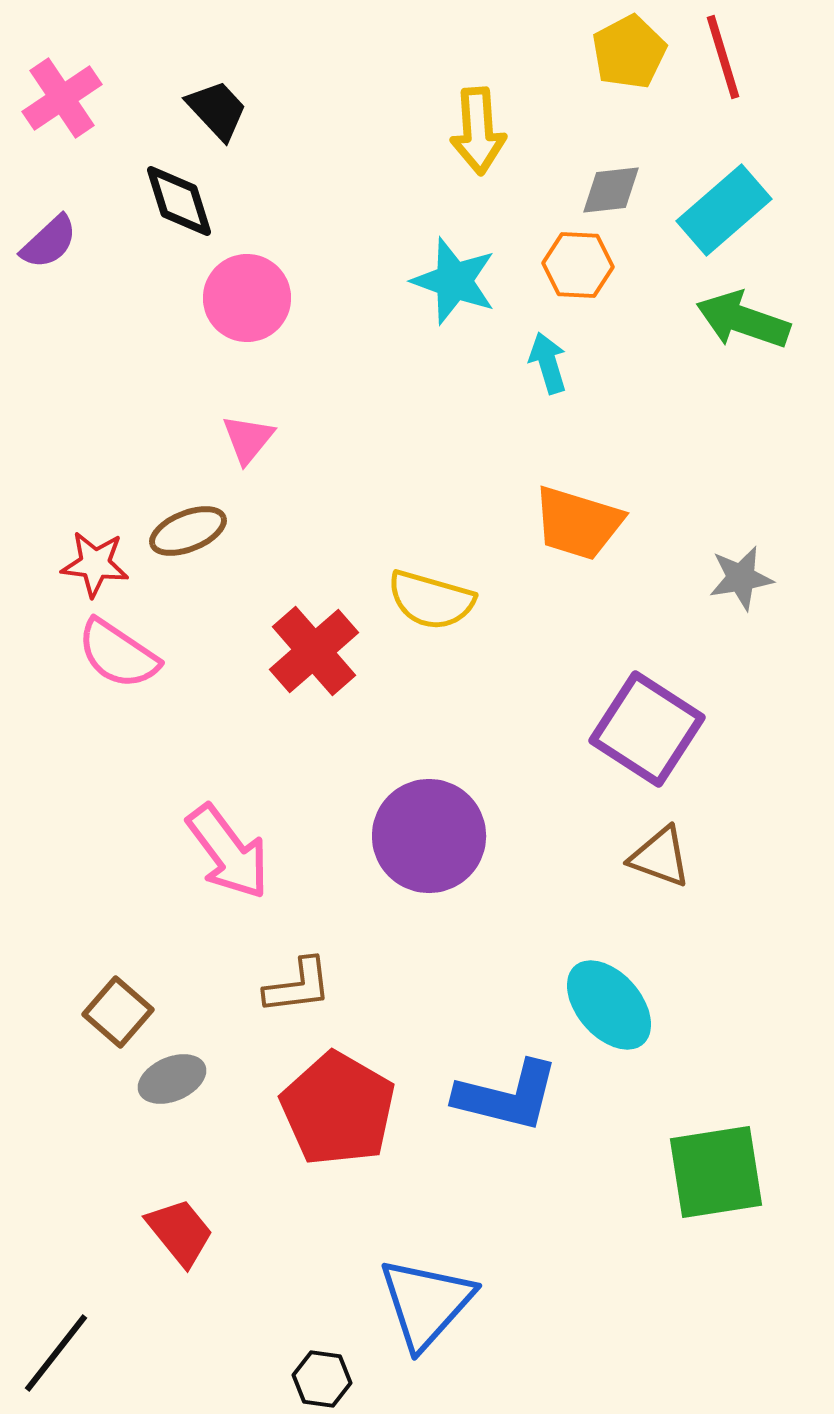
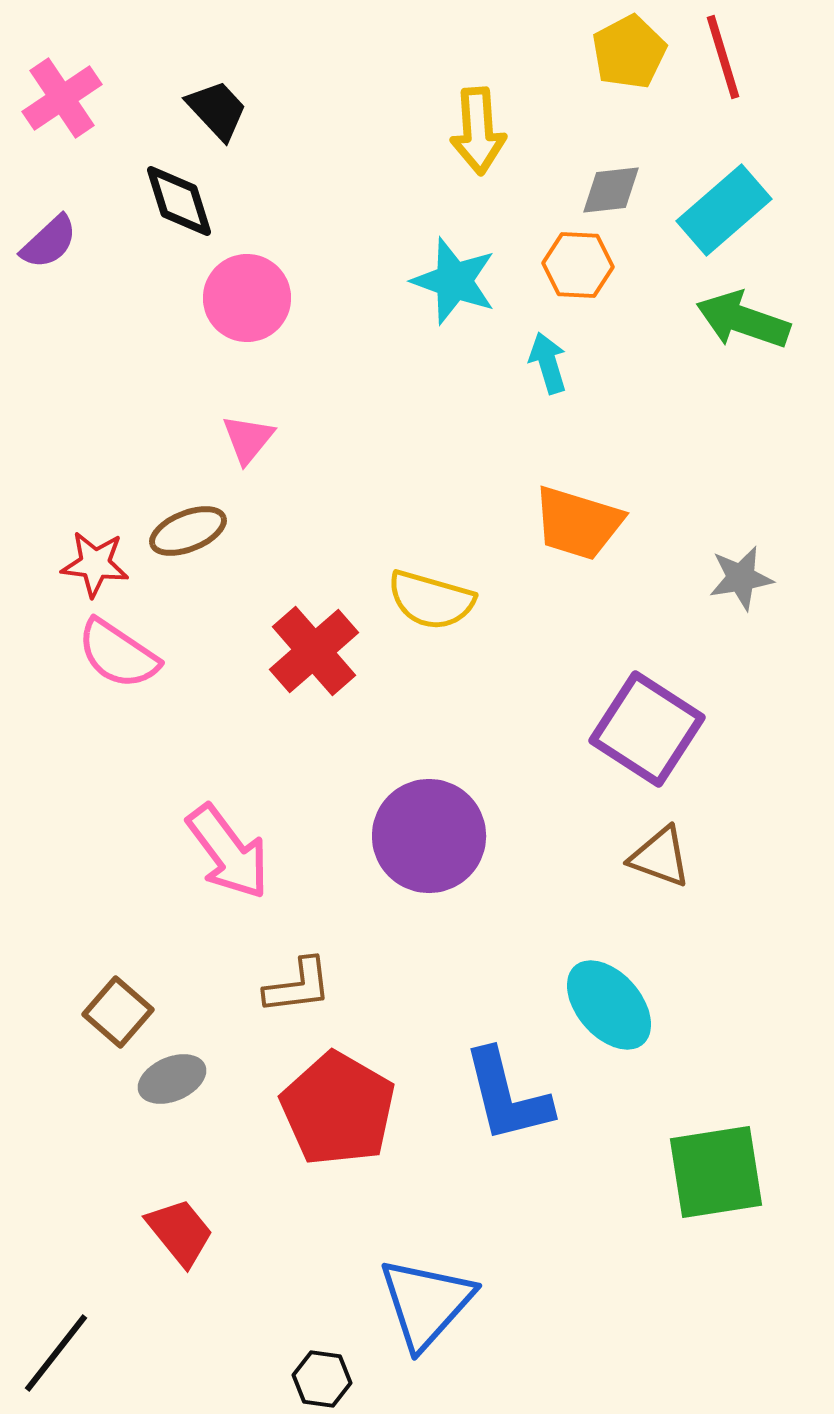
blue L-shape: rotated 62 degrees clockwise
